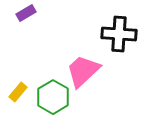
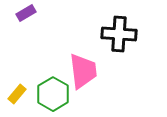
pink trapezoid: rotated 126 degrees clockwise
yellow rectangle: moved 1 px left, 2 px down
green hexagon: moved 3 px up
